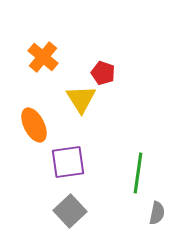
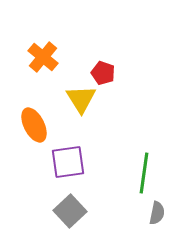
green line: moved 6 px right
